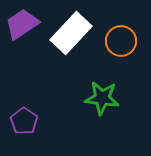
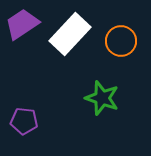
white rectangle: moved 1 px left, 1 px down
green star: rotated 12 degrees clockwise
purple pentagon: rotated 28 degrees counterclockwise
